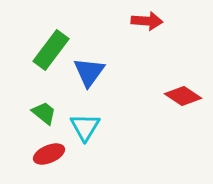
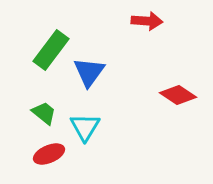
red diamond: moved 5 px left, 1 px up
